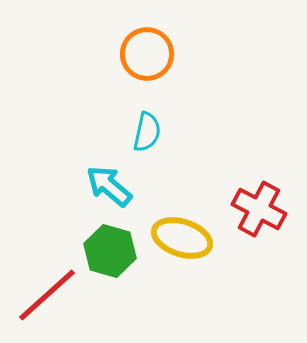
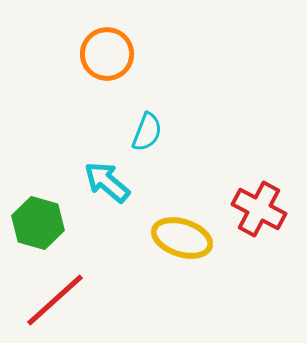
orange circle: moved 40 px left
cyan semicircle: rotated 9 degrees clockwise
cyan arrow: moved 2 px left, 4 px up
green hexagon: moved 72 px left, 28 px up
red line: moved 8 px right, 5 px down
